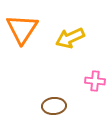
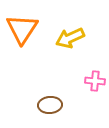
brown ellipse: moved 4 px left, 1 px up
